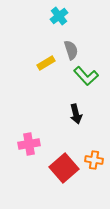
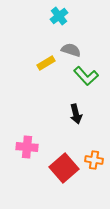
gray semicircle: rotated 54 degrees counterclockwise
pink cross: moved 2 px left, 3 px down; rotated 15 degrees clockwise
